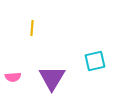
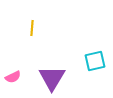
pink semicircle: rotated 21 degrees counterclockwise
